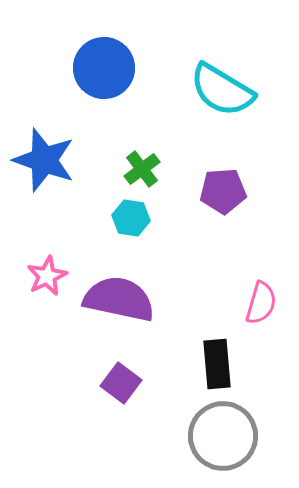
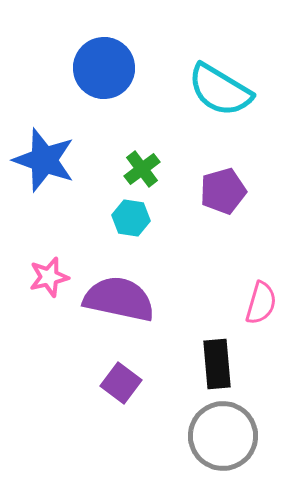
cyan semicircle: moved 2 px left
purple pentagon: rotated 12 degrees counterclockwise
pink star: moved 2 px right, 1 px down; rotated 12 degrees clockwise
